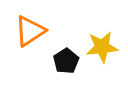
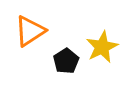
yellow star: rotated 20 degrees counterclockwise
